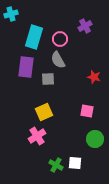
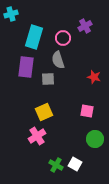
pink circle: moved 3 px right, 1 px up
gray semicircle: rotated 12 degrees clockwise
white square: moved 1 px down; rotated 24 degrees clockwise
